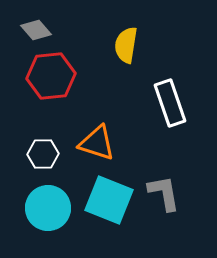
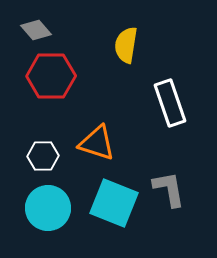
red hexagon: rotated 6 degrees clockwise
white hexagon: moved 2 px down
gray L-shape: moved 5 px right, 4 px up
cyan square: moved 5 px right, 3 px down
